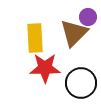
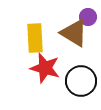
brown triangle: rotated 44 degrees counterclockwise
red star: rotated 16 degrees clockwise
black circle: moved 2 px up
